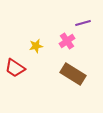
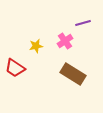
pink cross: moved 2 px left
